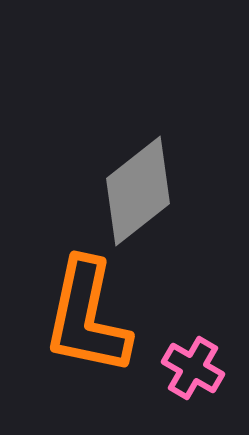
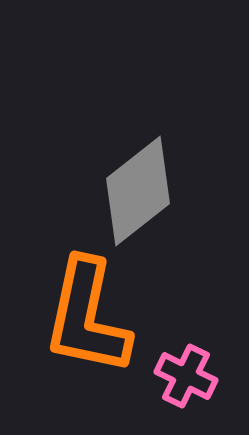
pink cross: moved 7 px left, 8 px down; rotated 4 degrees counterclockwise
